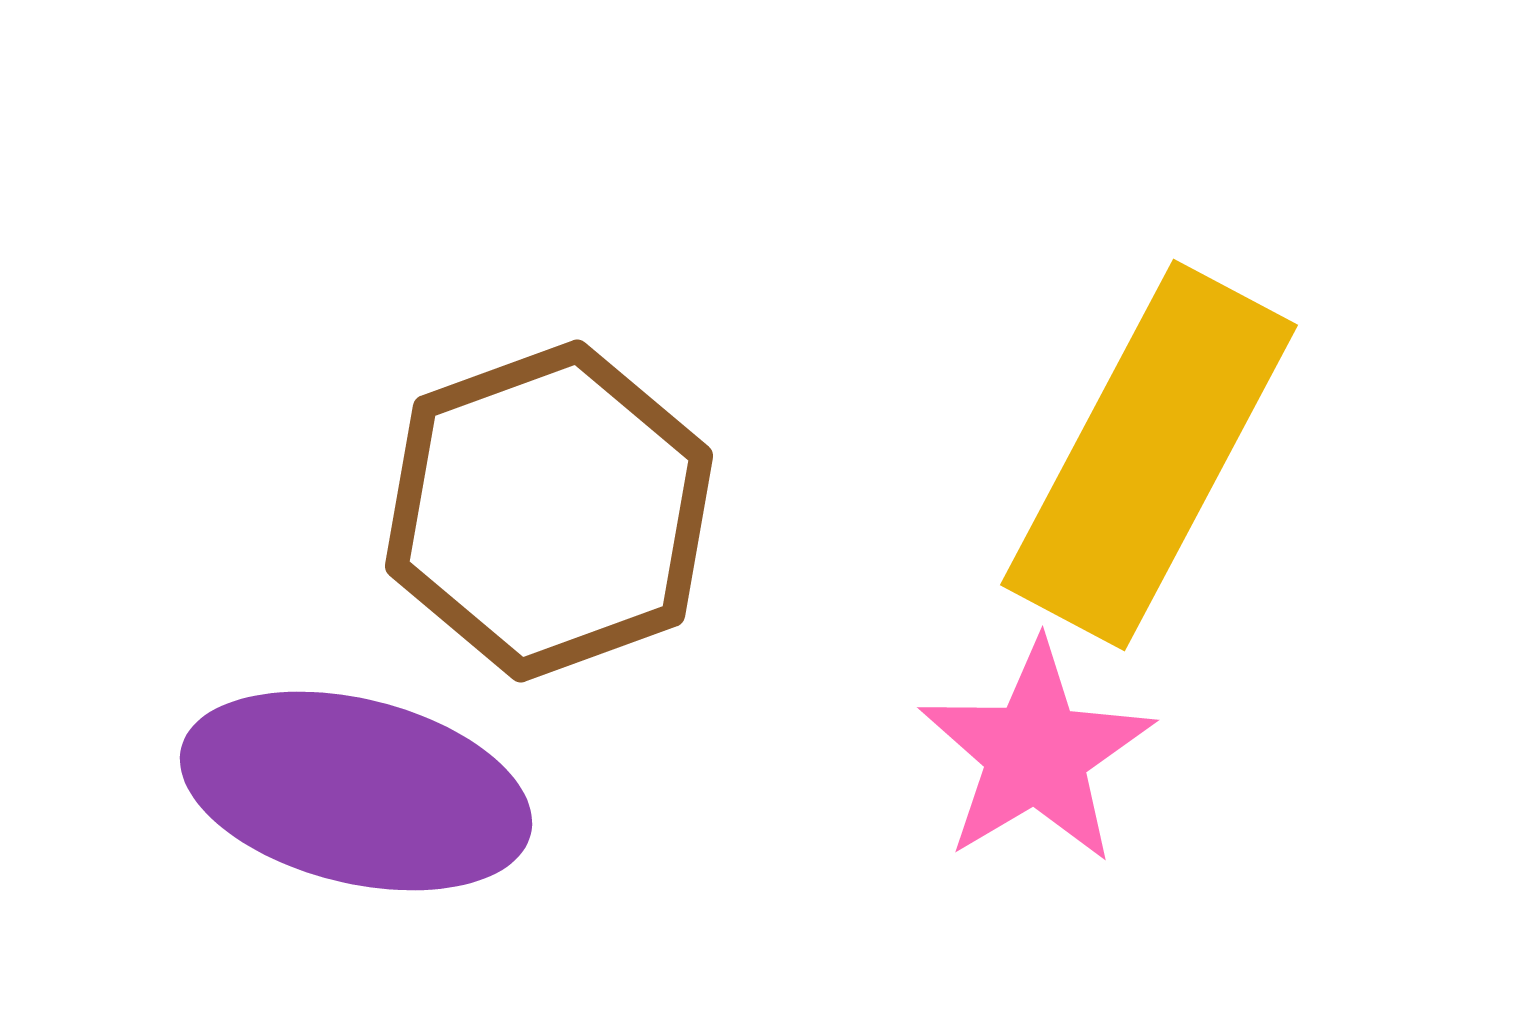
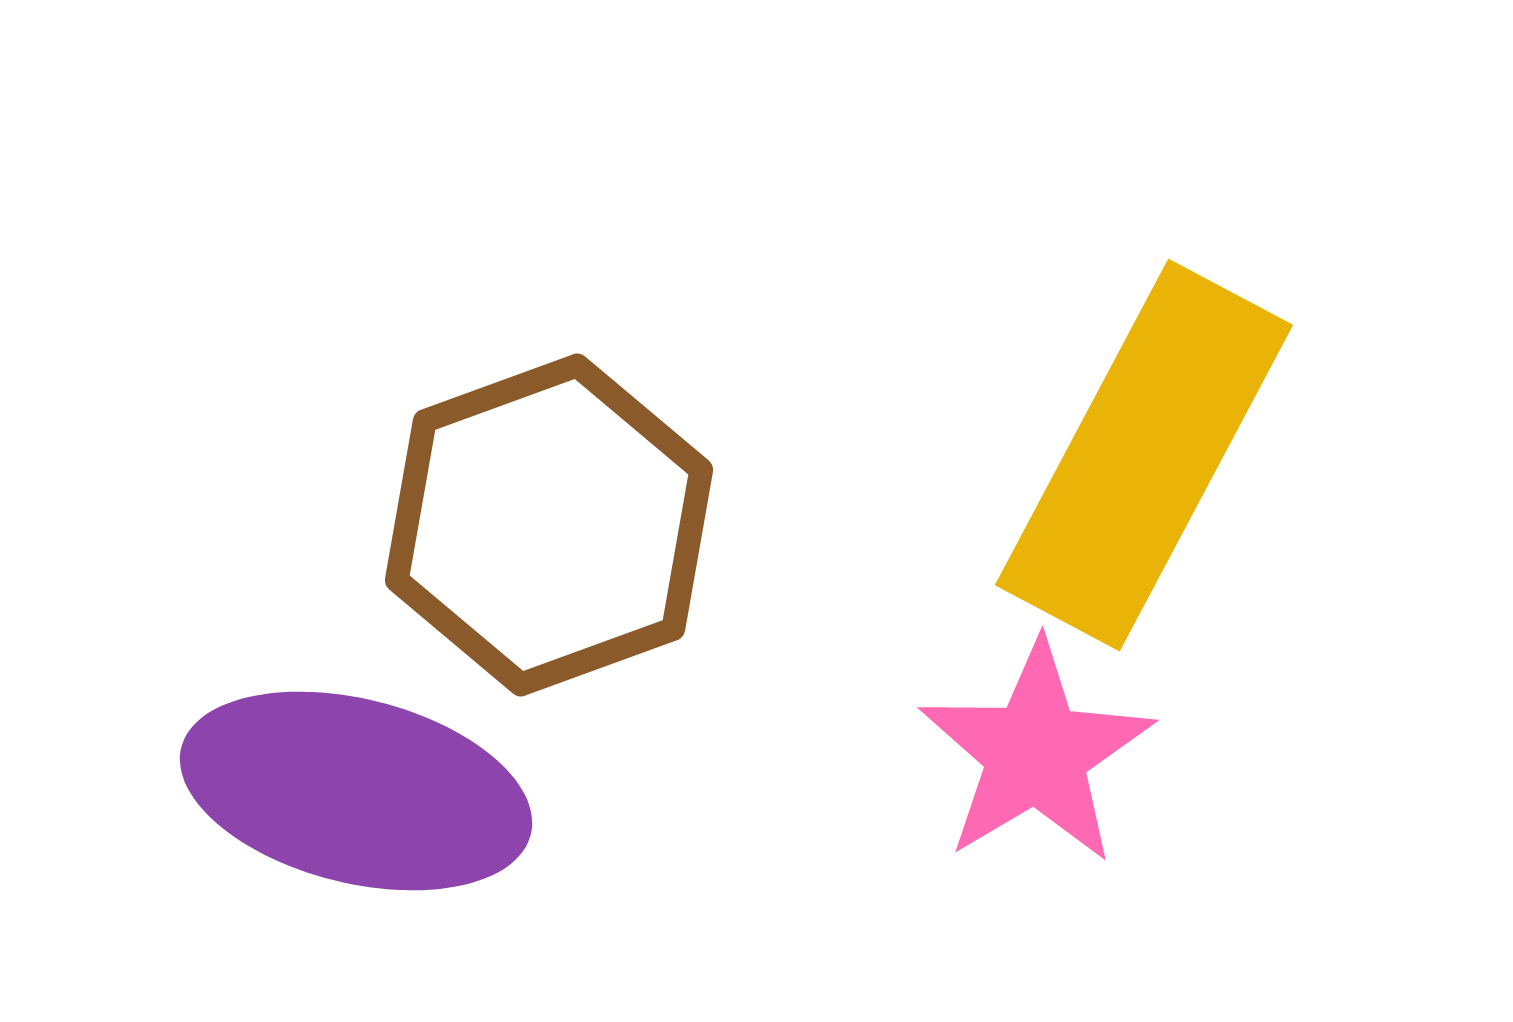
yellow rectangle: moved 5 px left
brown hexagon: moved 14 px down
